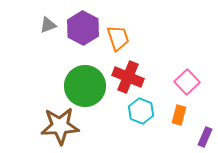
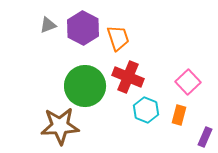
pink square: moved 1 px right
cyan hexagon: moved 5 px right, 1 px up
